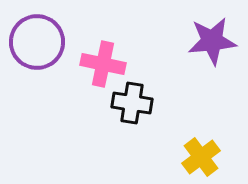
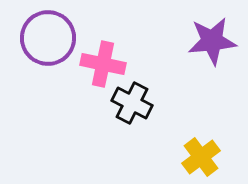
purple circle: moved 11 px right, 4 px up
black cross: rotated 18 degrees clockwise
